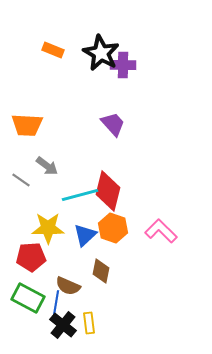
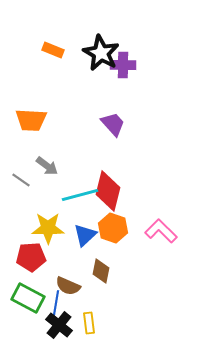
orange trapezoid: moved 4 px right, 5 px up
black cross: moved 4 px left
